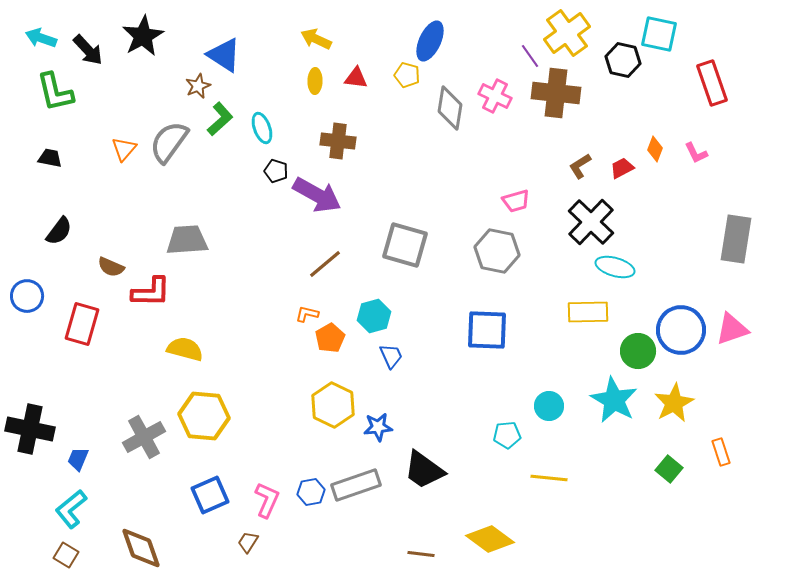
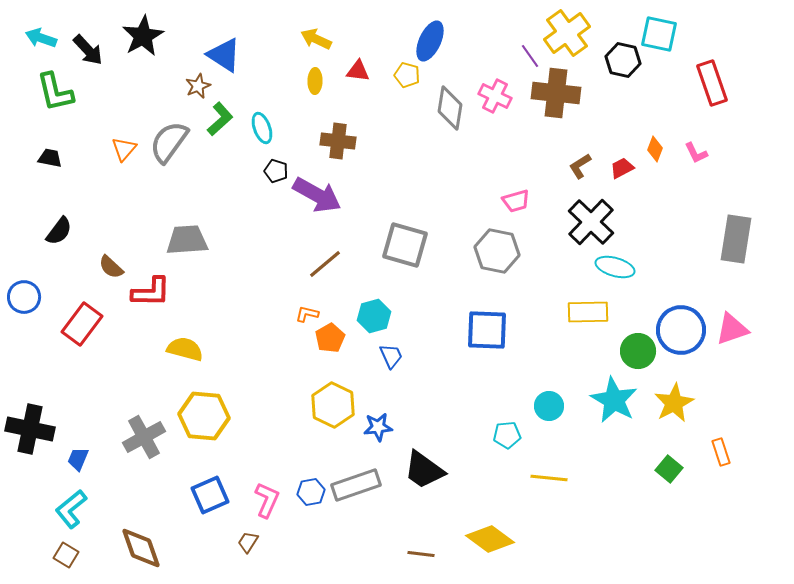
red triangle at (356, 78): moved 2 px right, 7 px up
brown semicircle at (111, 267): rotated 20 degrees clockwise
blue circle at (27, 296): moved 3 px left, 1 px down
red rectangle at (82, 324): rotated 21 degrees clockwise
